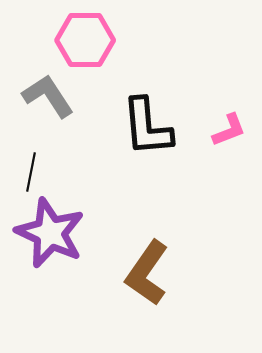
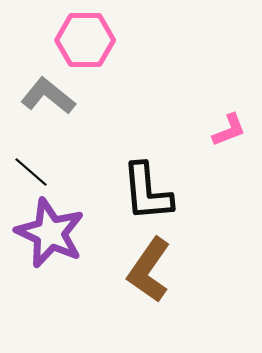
gray L-shape: rotated 18 degrees counterclockwise
black L-shape: moved 65 px down
black line: rotated 60 degrees counterclockwise
brown L-shape: moved 2 px right, 3 px up
